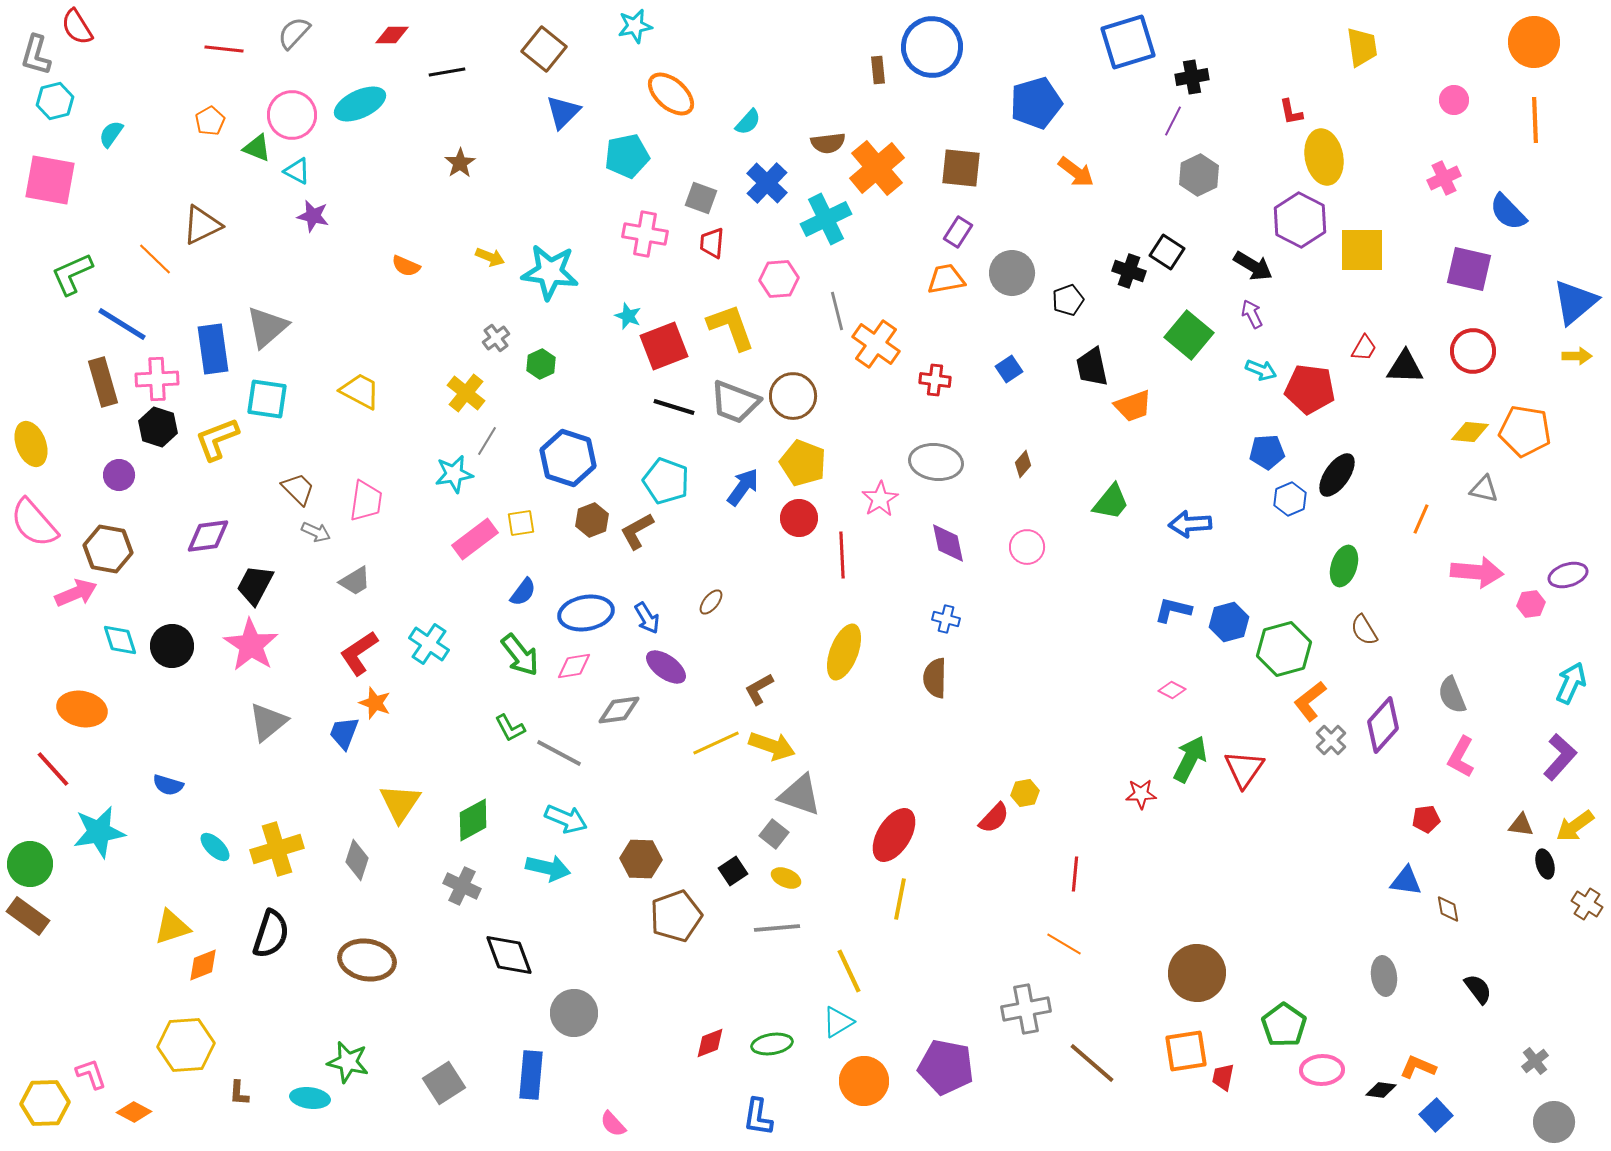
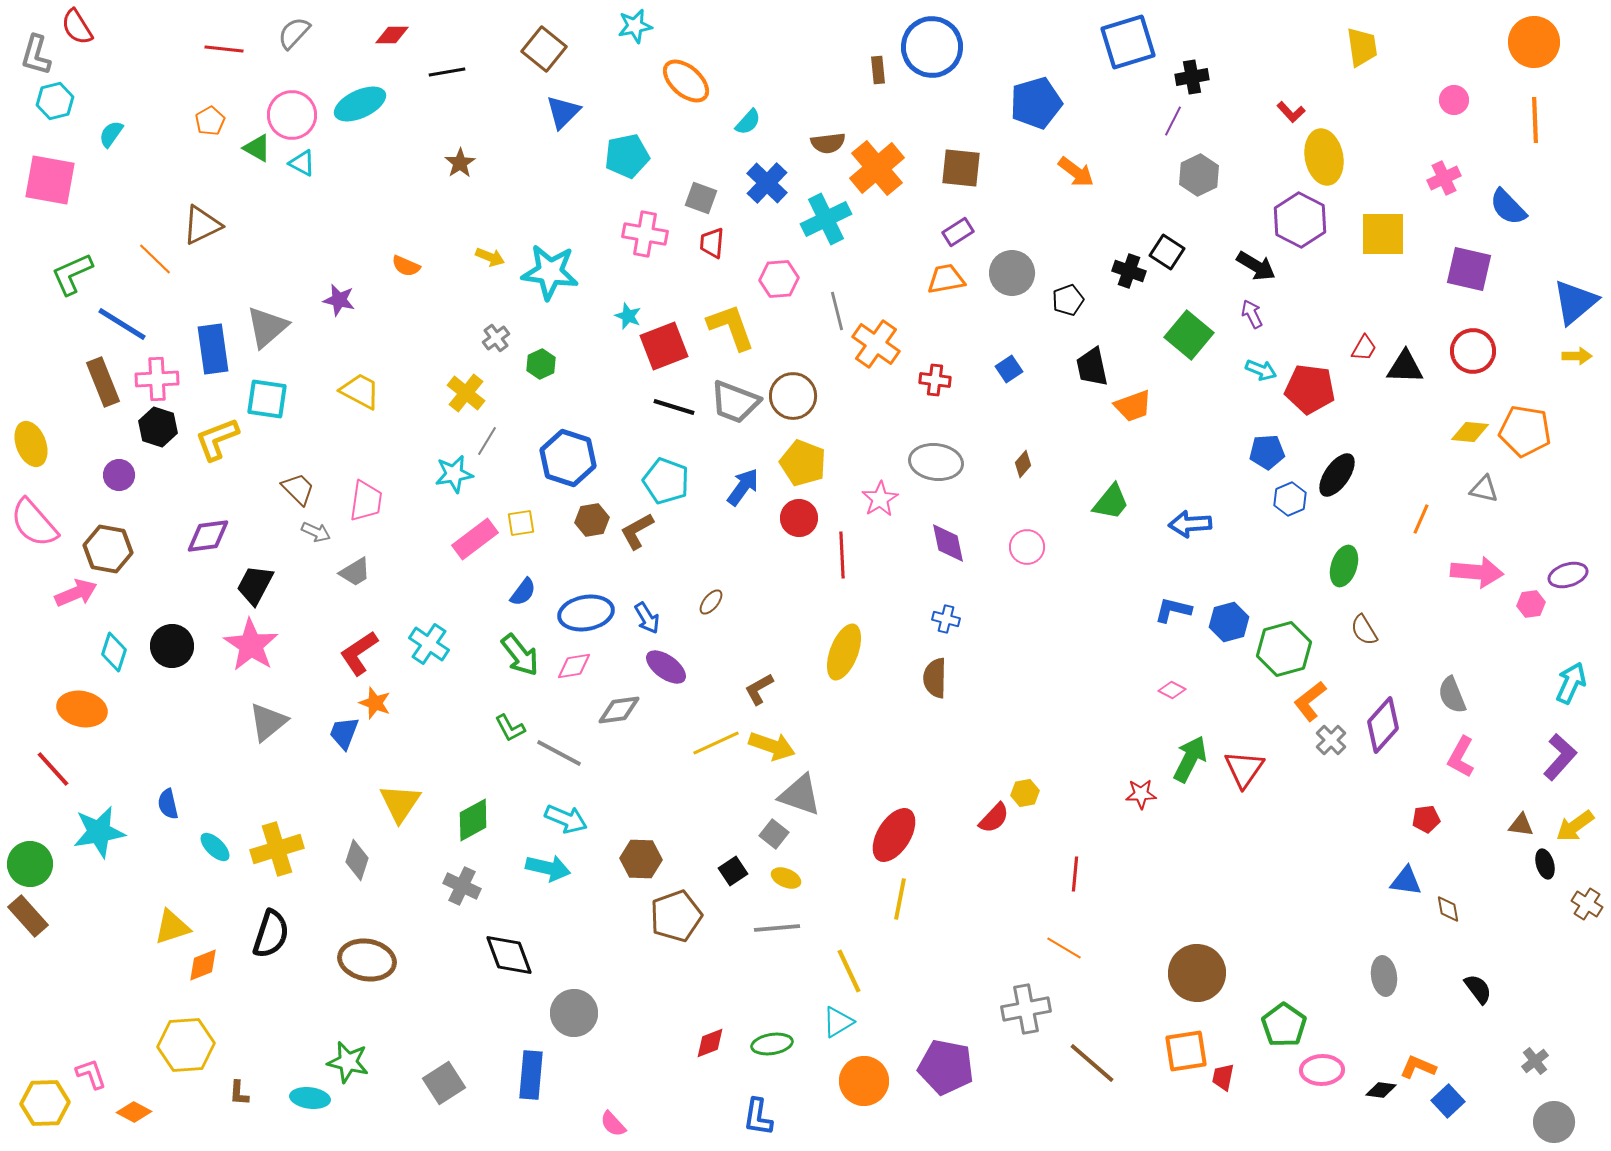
orange ellipse at (671, 94): moved 15 px right, 13 px up
red L-shape at (1291, 112): rotated 32 degrees counterclockwise
green triangle at (257, 148): rotated 8 degrees clockwise
cyan triangle at (297, 171): moved 5 px right, 8 px up
blue semicircle at (1508, 212): moved 5 px up
purple star at (313, 216): moved 26 px right, 84 px down
purple rectangle at (958, 232): rotated 24 degrees clockwise
yellow square at (1362, 250): moved 21 px right, 16 px up
black arrow at (1253, 266): moved 3 px right
brown rectangle at (103, 382): rotated 6 degrees counterclockwise
brown hexagon at (592, 520): rotated 12 degrees clockwise
gray trapezoid at (355, 581): moved 9 px up
cyan diamond at (120, 640): moved 6 px left, 12 px down; rotated 36 degrees clockwise
blue semicircle at (168, 785): moved 19 px down; rotated 60 degrees clockwise
brown rectangle at (28, 916): rotated 12 degrees clockwise
orange line at (1064, 944): moved 4 px down
blue square at (1436, 1115): moved 12 px right, 14 px up
